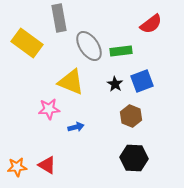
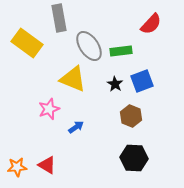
red semicircle: rotated 10 degrees counterclockwise
yellow triangle: moved 2 px right, 3 px up
pink star: rotated 15 degrees counterclockwise
blue arrow: rotated 21 degrees counterclockwise
